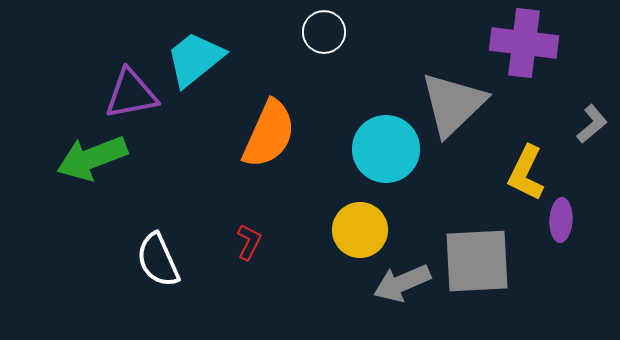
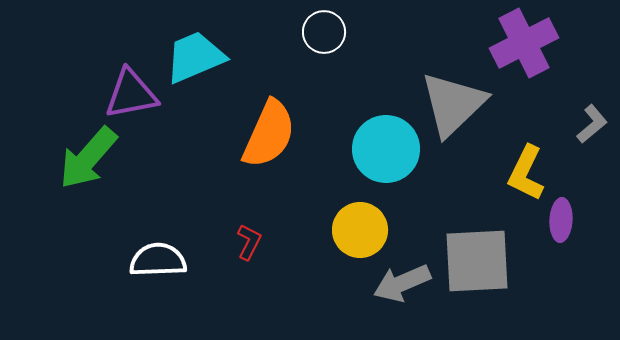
purple cross: rotated 34 degrees counterclockwise
cyan trapezoid: moved 2 px up; rotated 16 degrees clockwise
green arrow: moved 4 px left; rotated 28 degrees counterclockwise
white semicircle: rotated 112 degrees clockwise
